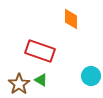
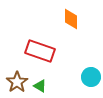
cyan circle: moved 1 px down
green triangle: moved 1 px left, 6 px down
brown star: moved 2 px left, 2 px up
